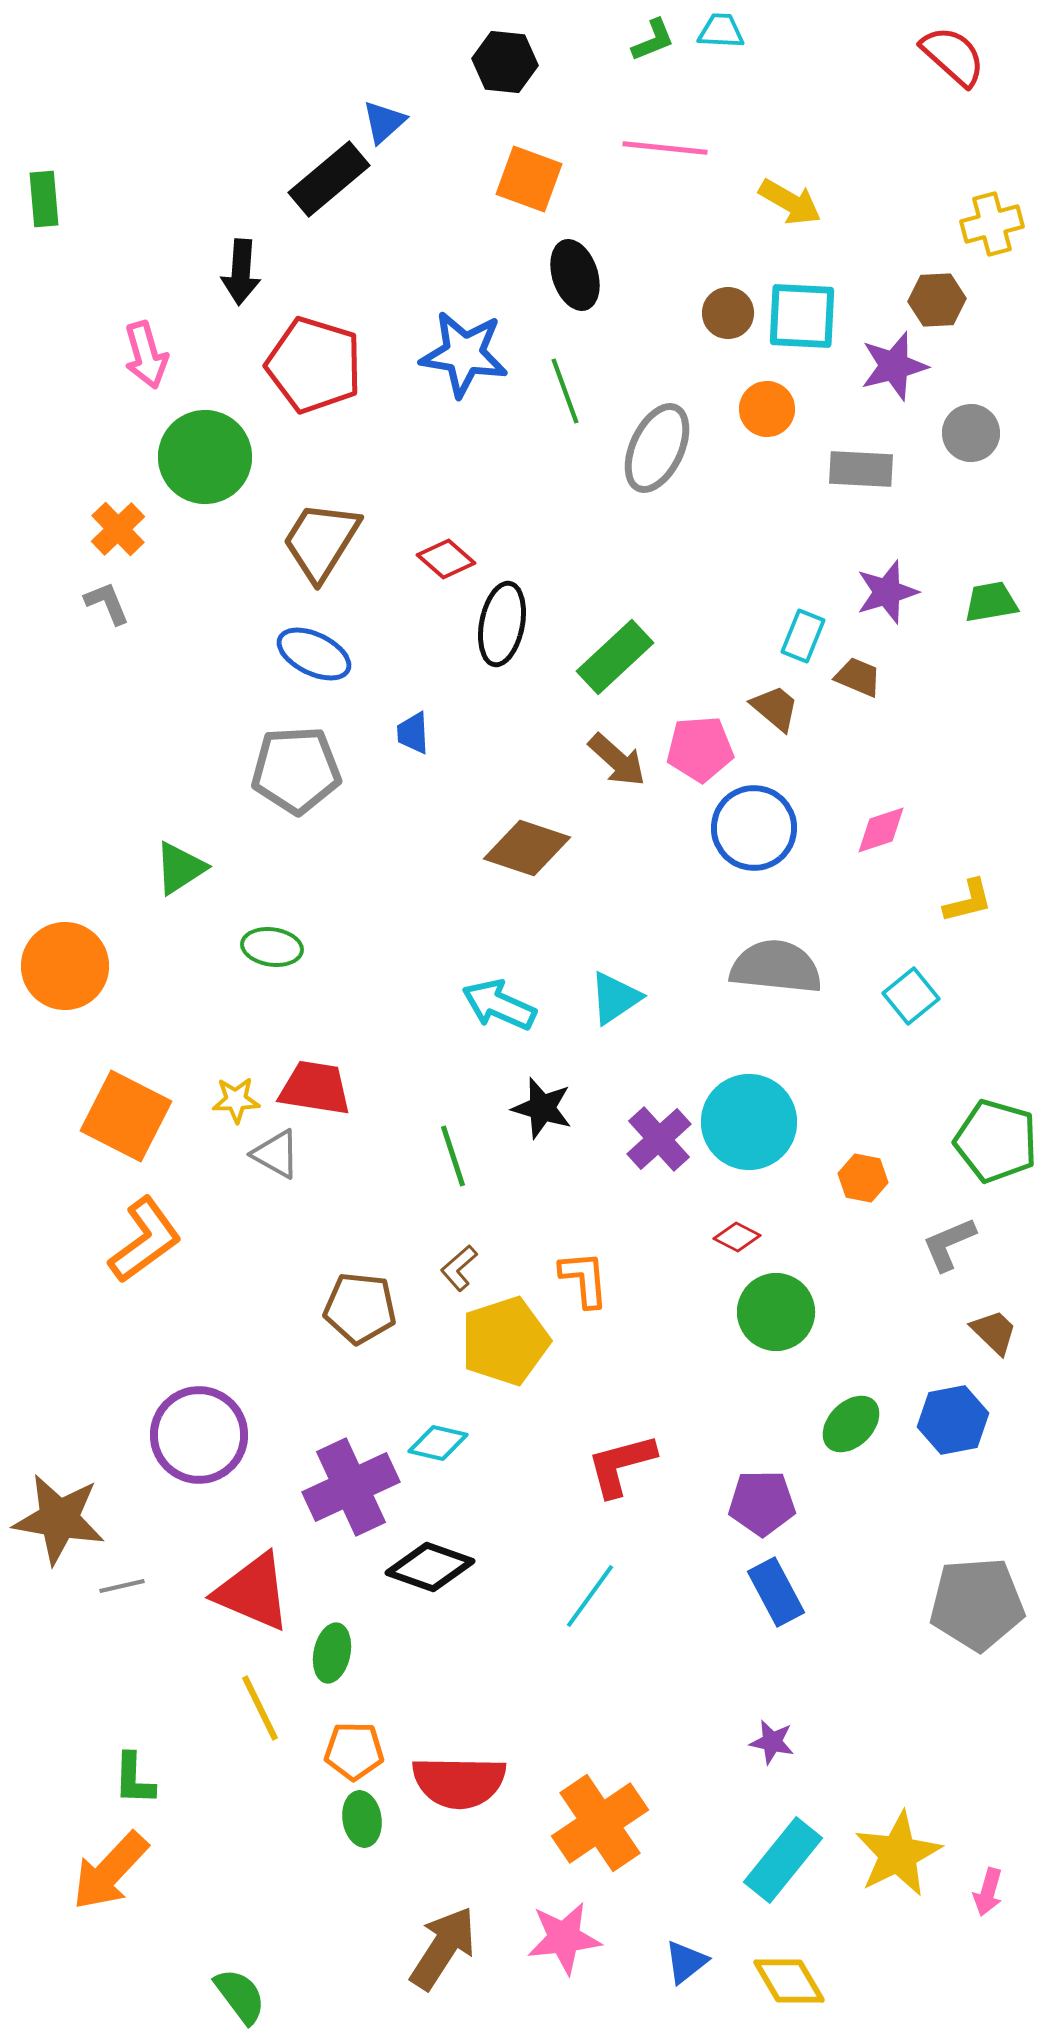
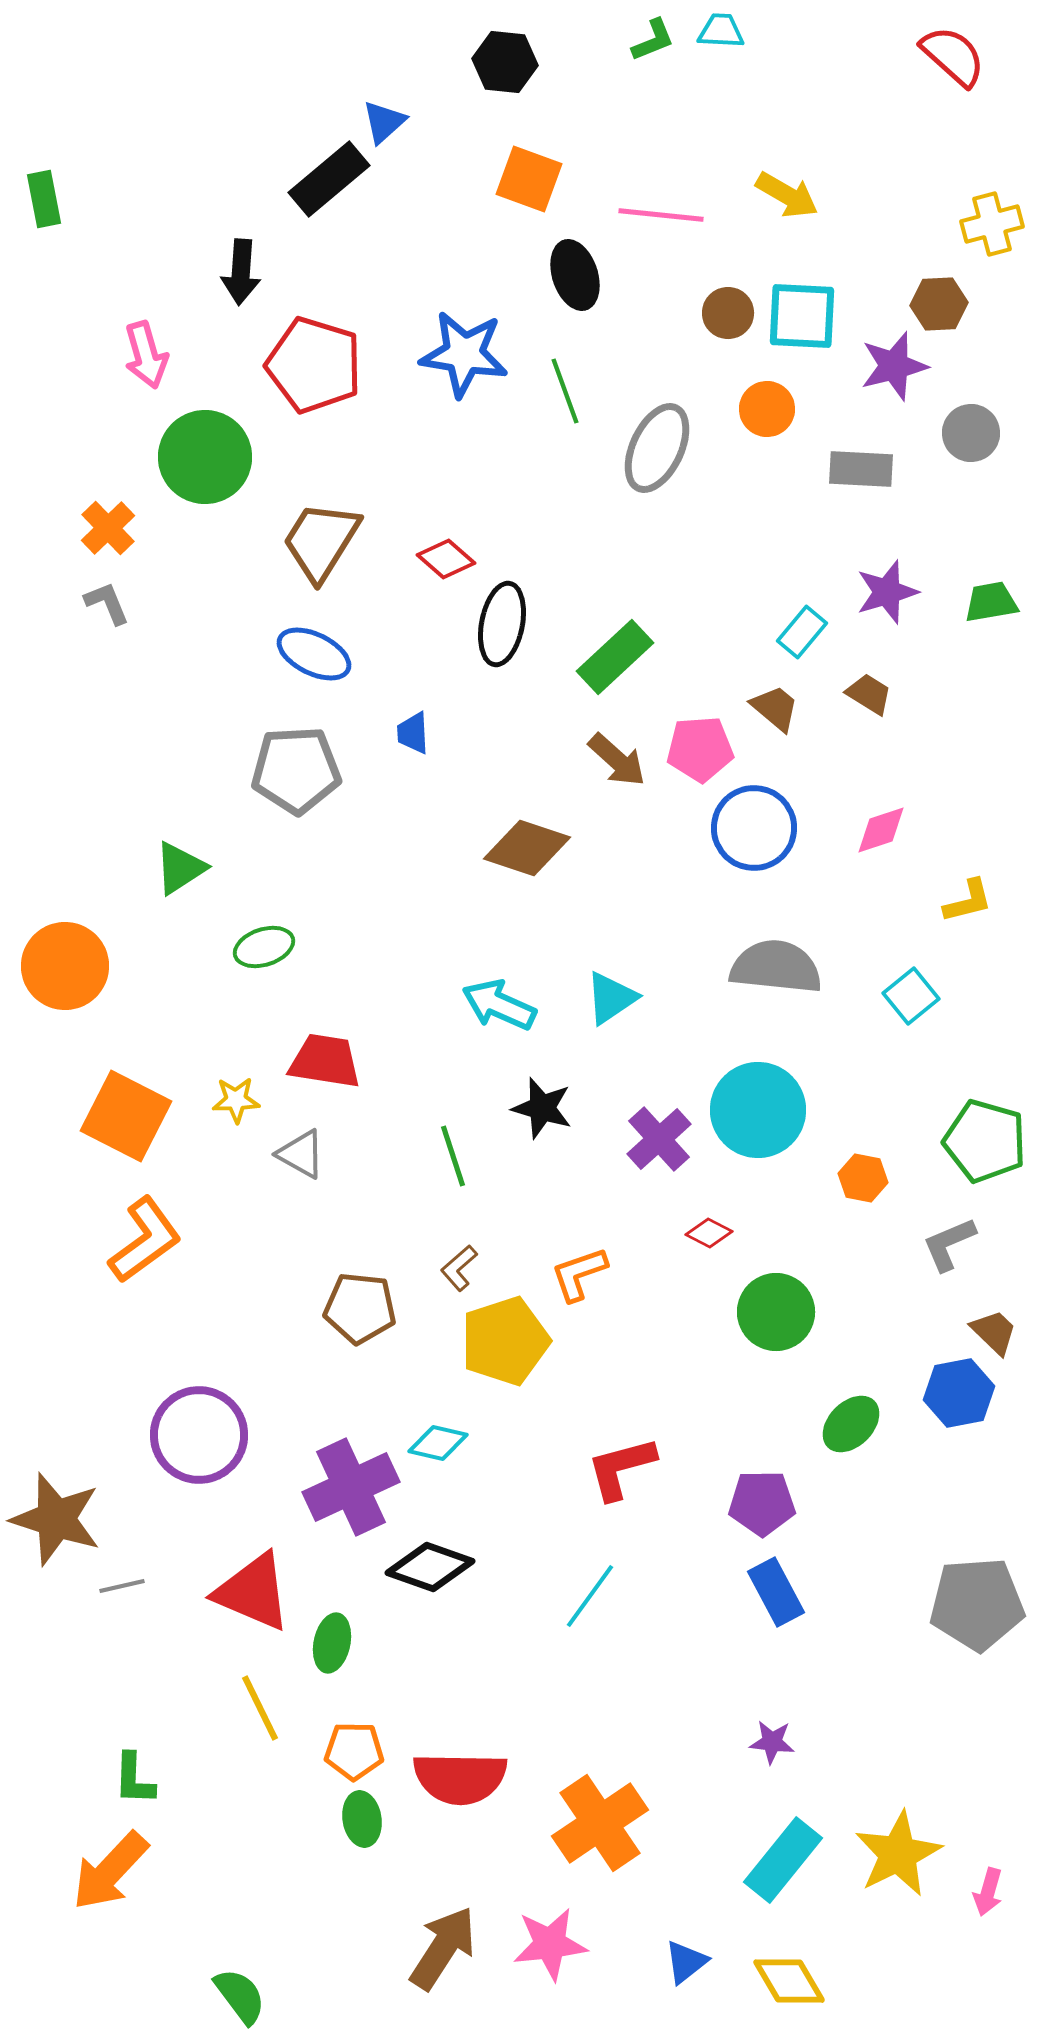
pink line at (665, 148): moved 4 px left, 67 px down
green rectangle at (44, 199): rotated 6 degrees counterclockwise
yellow arrow at (790, 202): moved 3 px left, 7 px up
brown hexagon at (937, 300): moved 2 px right, 4 px down
orange cross at (118, 529): moved 10 px left, 1 px up
cyan rectangle at (803, 636): moved 1 px left, 4 px up; rotated 18 degrees clockwise
brown trapezoid at (858, 677): moved 11 px right, 17 px down; rotated 9 degrees clockwise
green ellipse at (272, 947): moved 8 px left; rotated 26 degrees counterclockwise
cyan triangle at (615, 998): moved 4 px left
red trapezoid at (315, 1088): moved 10 px right, 27 px up
cyan circle at (749, 1122): moved 9 px right, 12 px up
green pentagon at (996, 1141): moved 11 px left
gray triangle at (276, 1154): moved 25 px right
red diamond at (737, 1237): moved 28 px left, 4 px up
orange L-shape at (584, 1279): moved 5 px left, 5 px up; rotated 104 degrees counterclockwise
blue hexagon at (953, 1420): moved 6 px right, 27 px up
red L-shape at (621, 1465): moved 3 px down
brown star at (59, 1519): moved 3 px left; rotated 8 degrees clockwise
green ellipse at (332, 1653): moved 10 px up
purple star at (772, 1742): rotated 6 degrees counterclockwise
red semicircle at (459, 1782): moved 1 px right, 4 px up
pink star at (564, 1938): moved 14 px left, 6 px down
